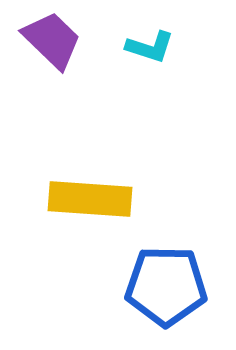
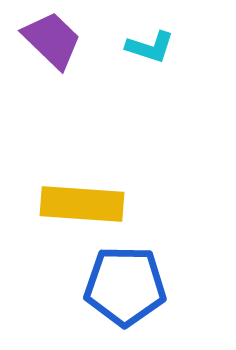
yellow rectangle: moved 8 px left, 5 px down
blue pentagon: moved 41 px left
